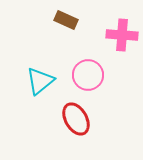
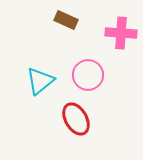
pink cross: moved 1 px left, 2 px up
